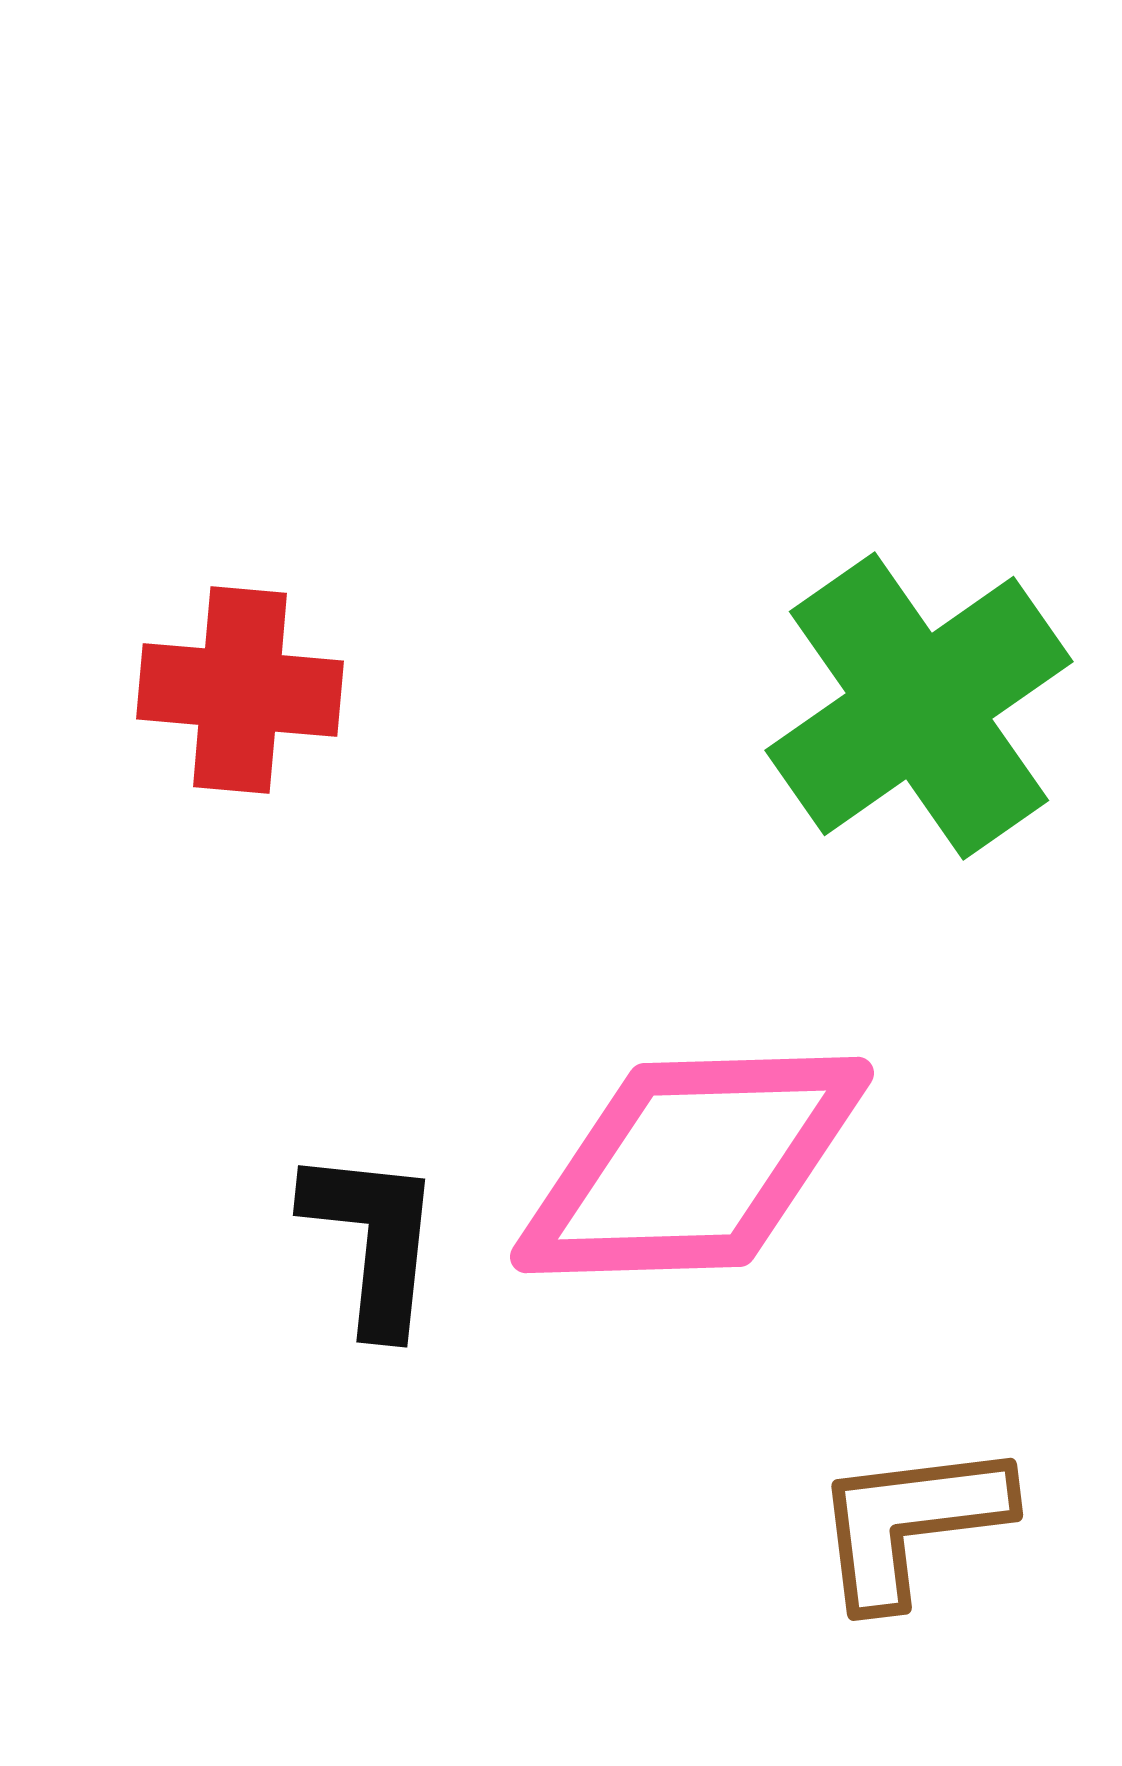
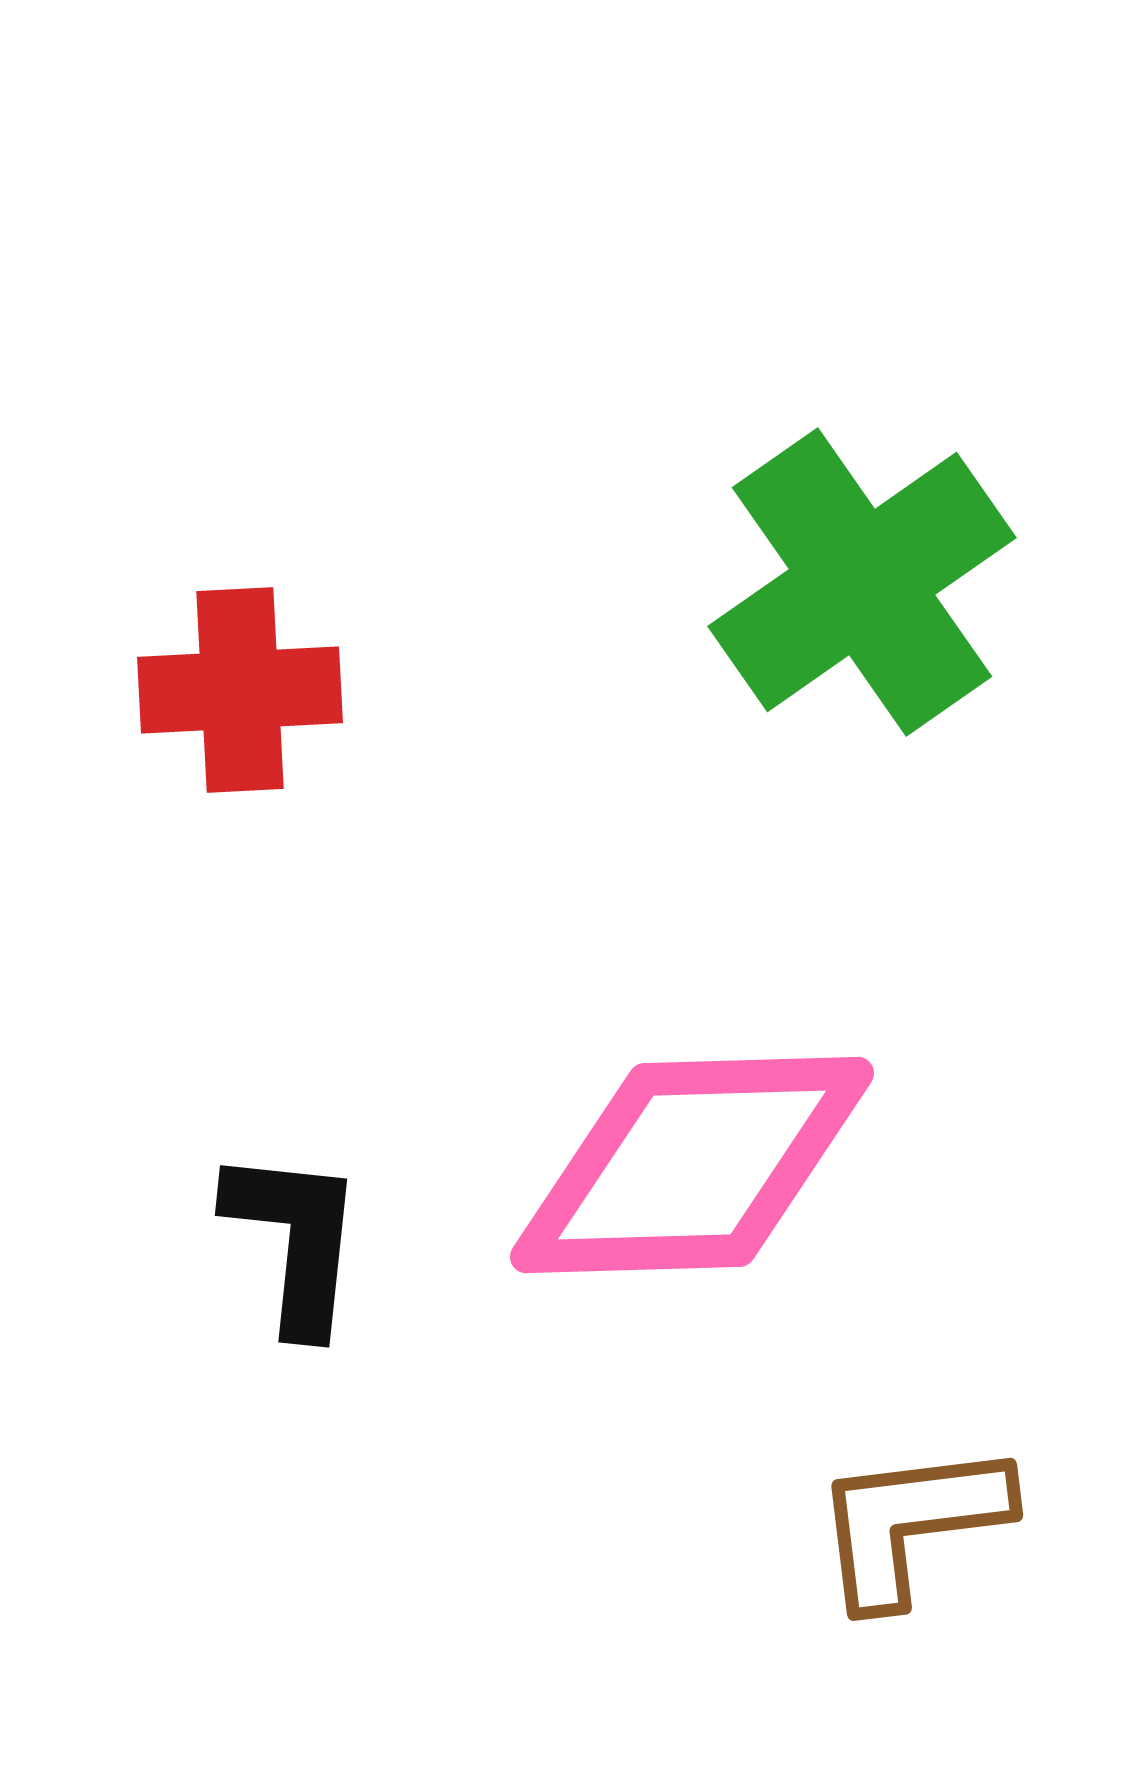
red cross: rotated 8 degrees counterclockwise
green cross: moved 57 px left, 124 px up
black L-shape: moved 78 px left
